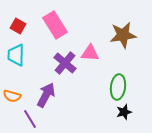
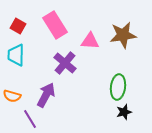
pink triangle: moved 12 px up
